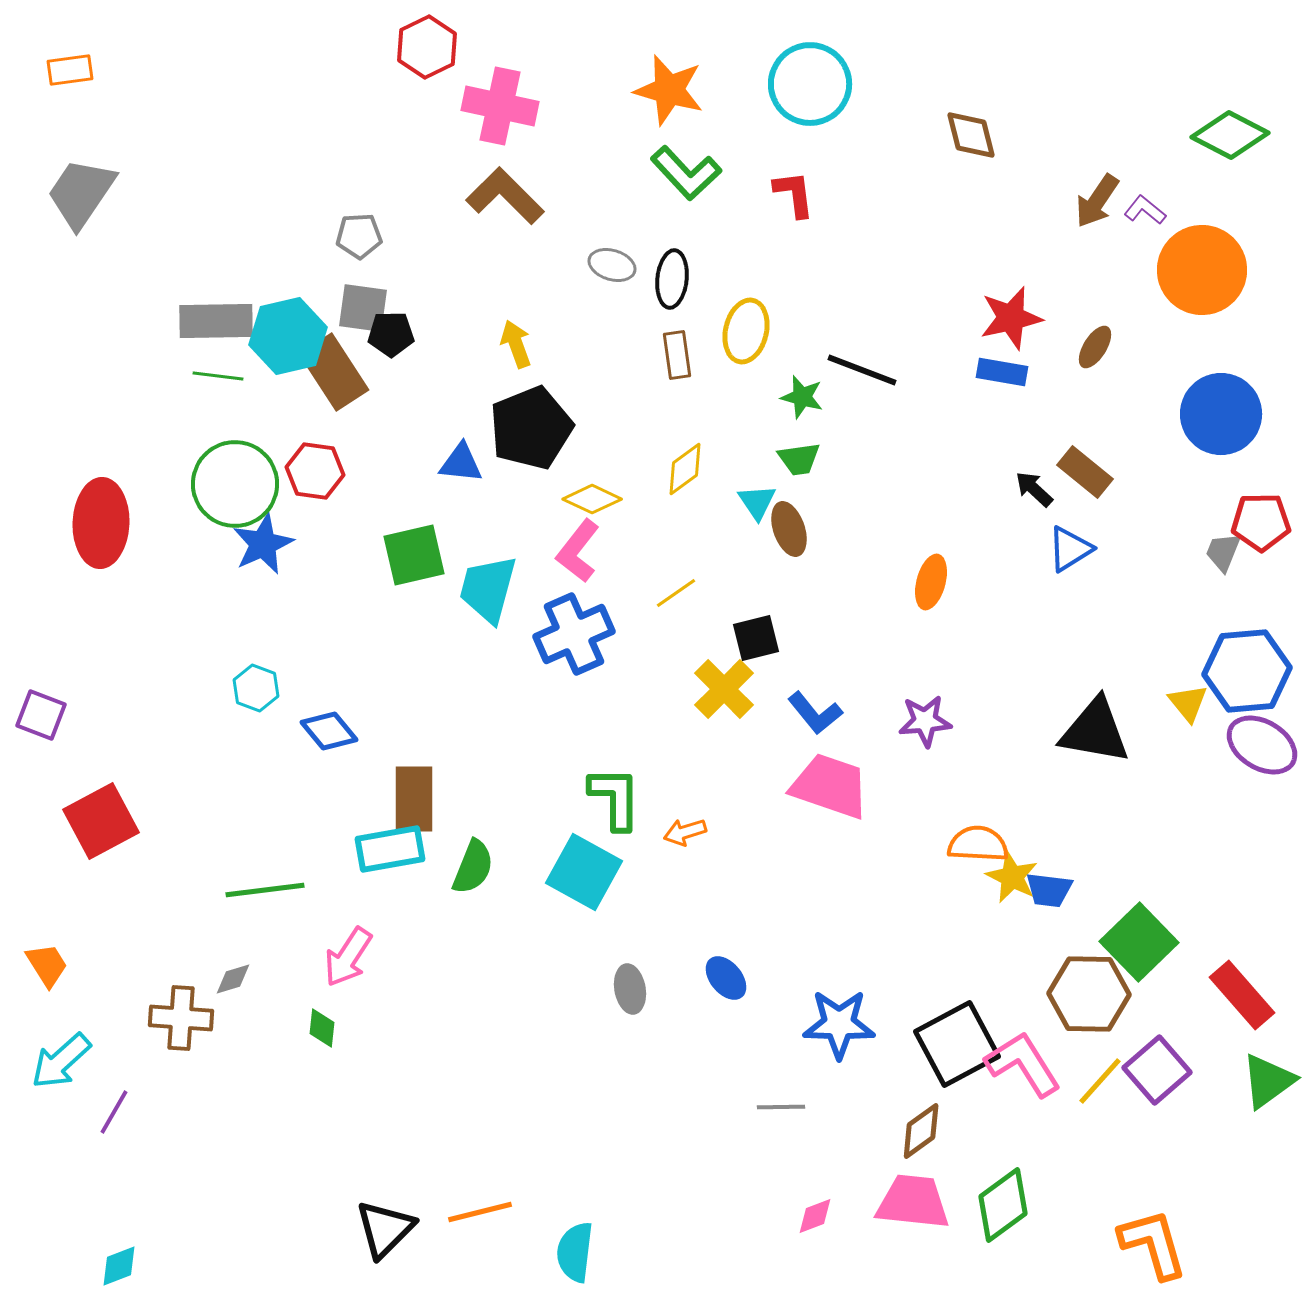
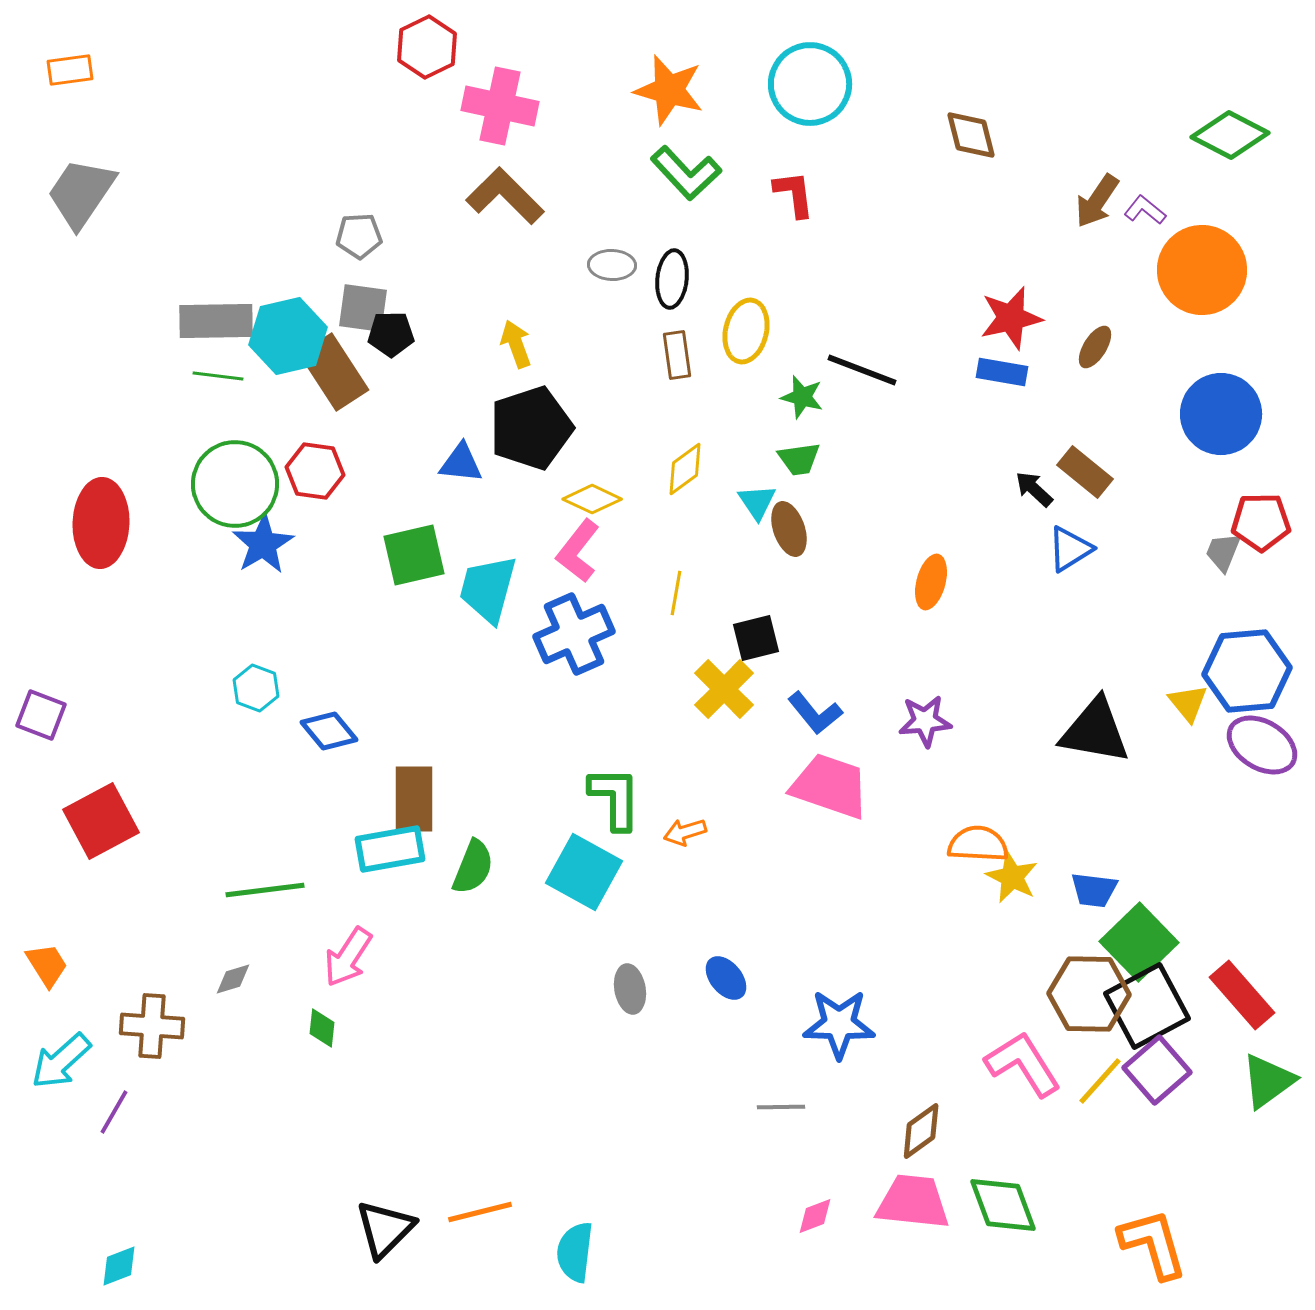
gray ellipse at (612, 265): rotated 15 degrees counterclockwise
black pentagon at (531, 428): rotated 4 degrees clockwise
blue star at (263, 544): rotated 6 degrees counterclockwise
yellow line at (676, 593): rotated 45 degrees counterclockwise
blue trapezoid at (1049, 890): moved 45 px right
brown cross at (181, 1018): moved 29 px left, 8 px down
black square at (957, 1044): moved 190 px right, 38 px up
green diamond at (1003, 1205): rotated 74 degrees counterclockwise
